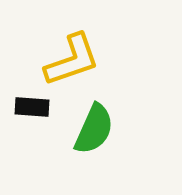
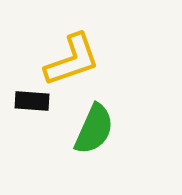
black rectangle: moved 6 px up
